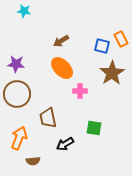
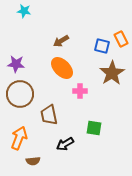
brown circle: moved 3 px right
brown trapezoid: moved 1 px right, 3 px up
